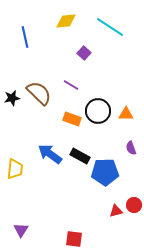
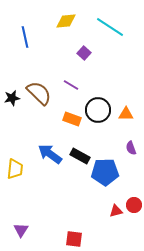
black circle: moved 1 px up
